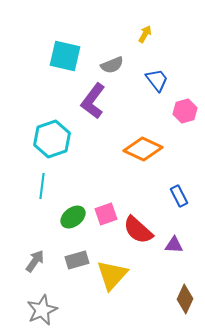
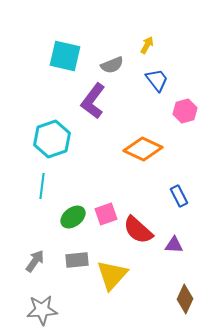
yellow arrow: moved 2 px right, 11 px down
gray rectangle: rotated 10 degrees clockwise
gray star: rotated 20 degrees clockwise
